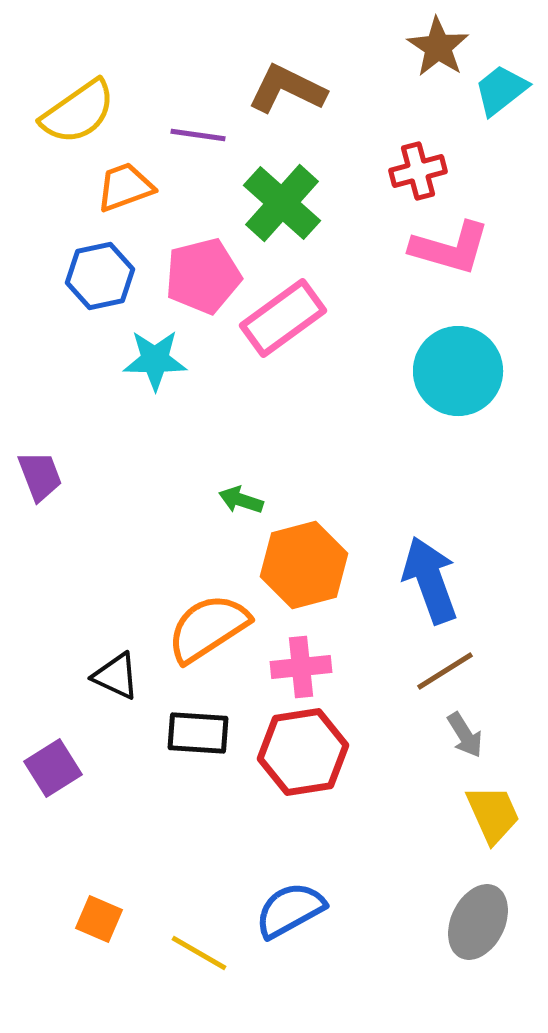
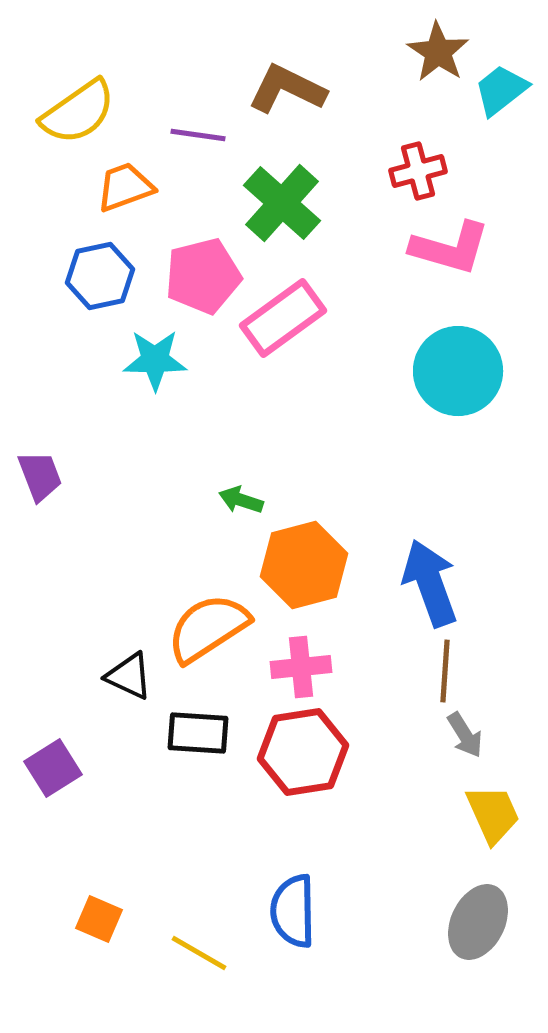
brown star: moved 5 px down
blue arrow: moved 3 px down
brown line: rotated 54 degrees counterclockwise
black triangle: moved 13 px right
blue semicircle: moved 3 px right, 1 px down; rotated 62 degrees counterclockwise
